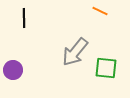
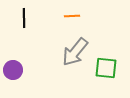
orange line: moved 28 px left, 5 px down; rotated 28 degrees counterclockwise
